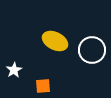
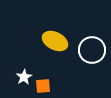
white star: moved 10 px right, 7 px down
